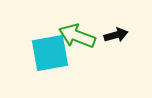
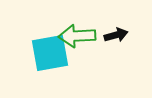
green arrow: rotated 24 degrees counterclockwise
